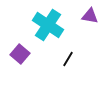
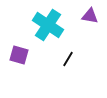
purple square: moved 1 px left, 1 px down; rotated 24 degrees counterclockwise
